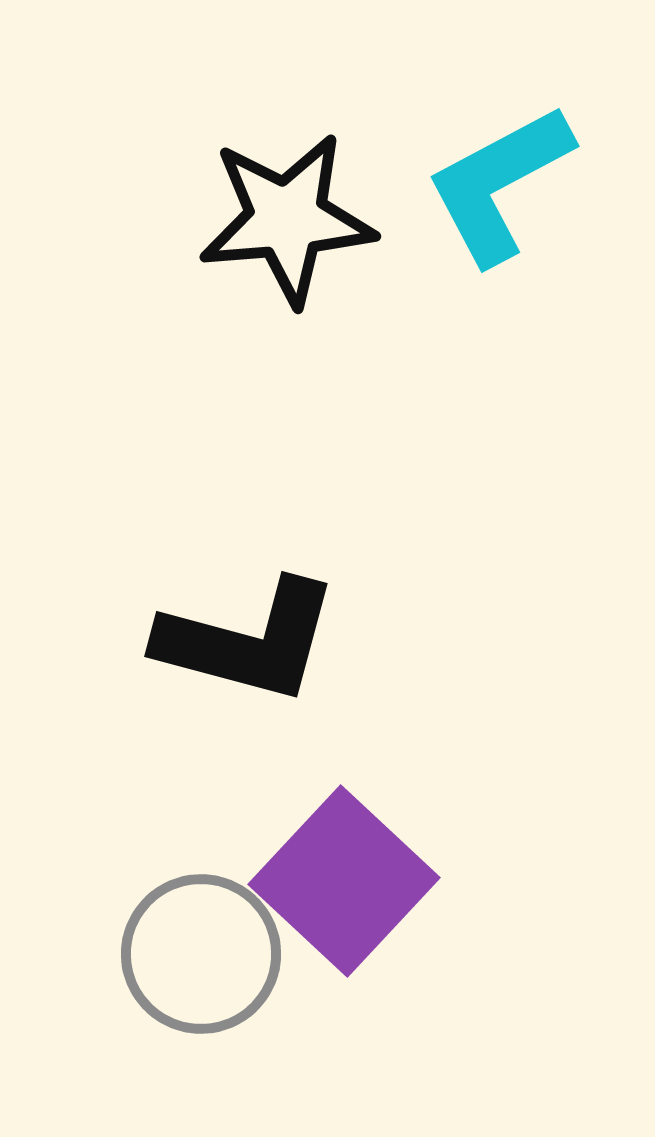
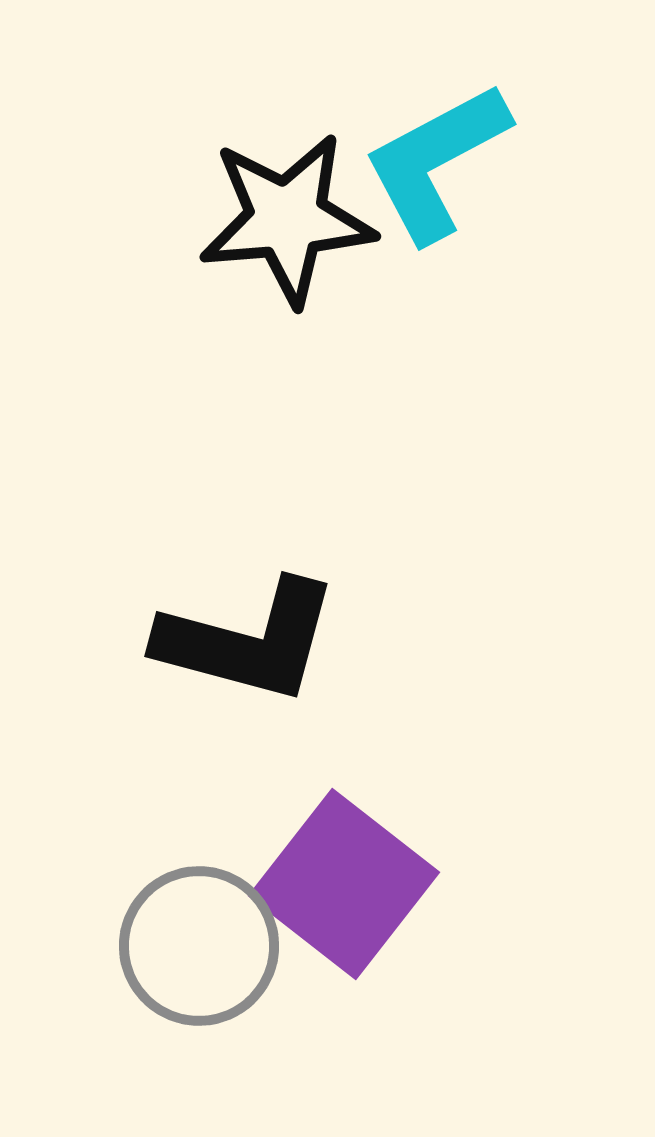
cyan L-shape: moved 63 px left, 22 px up
purple square: moved 3 px down; rotated 5 degrees counterclockwise
gray circle: moved 2 px left, 8 px up
